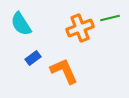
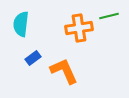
green line: moved 1 px left, 2 px up
cyan semicircle: rotated 40 degrees clockwise
orange cross: moved 1 px left; rotated 12 degrees clockwise
